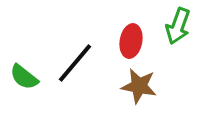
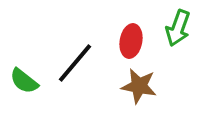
green arrow: moved 2 px down
green semicircle: moved 4 px down
